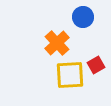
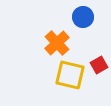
red square: moved 3 px right
yellow square: rotated 16 degrees clockwise
